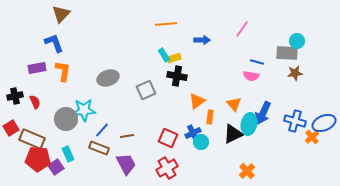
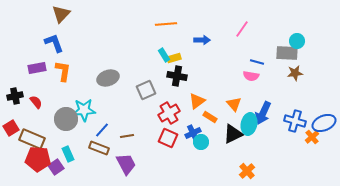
red semicircle at (35, 102): moved 1 px right; rotated 16 degrees counterclockwise
orange rectangle at (210, 117): rotated 64 degrees counterclockwise
red cross at (167, 168): moved 2 px right, 55 px up
